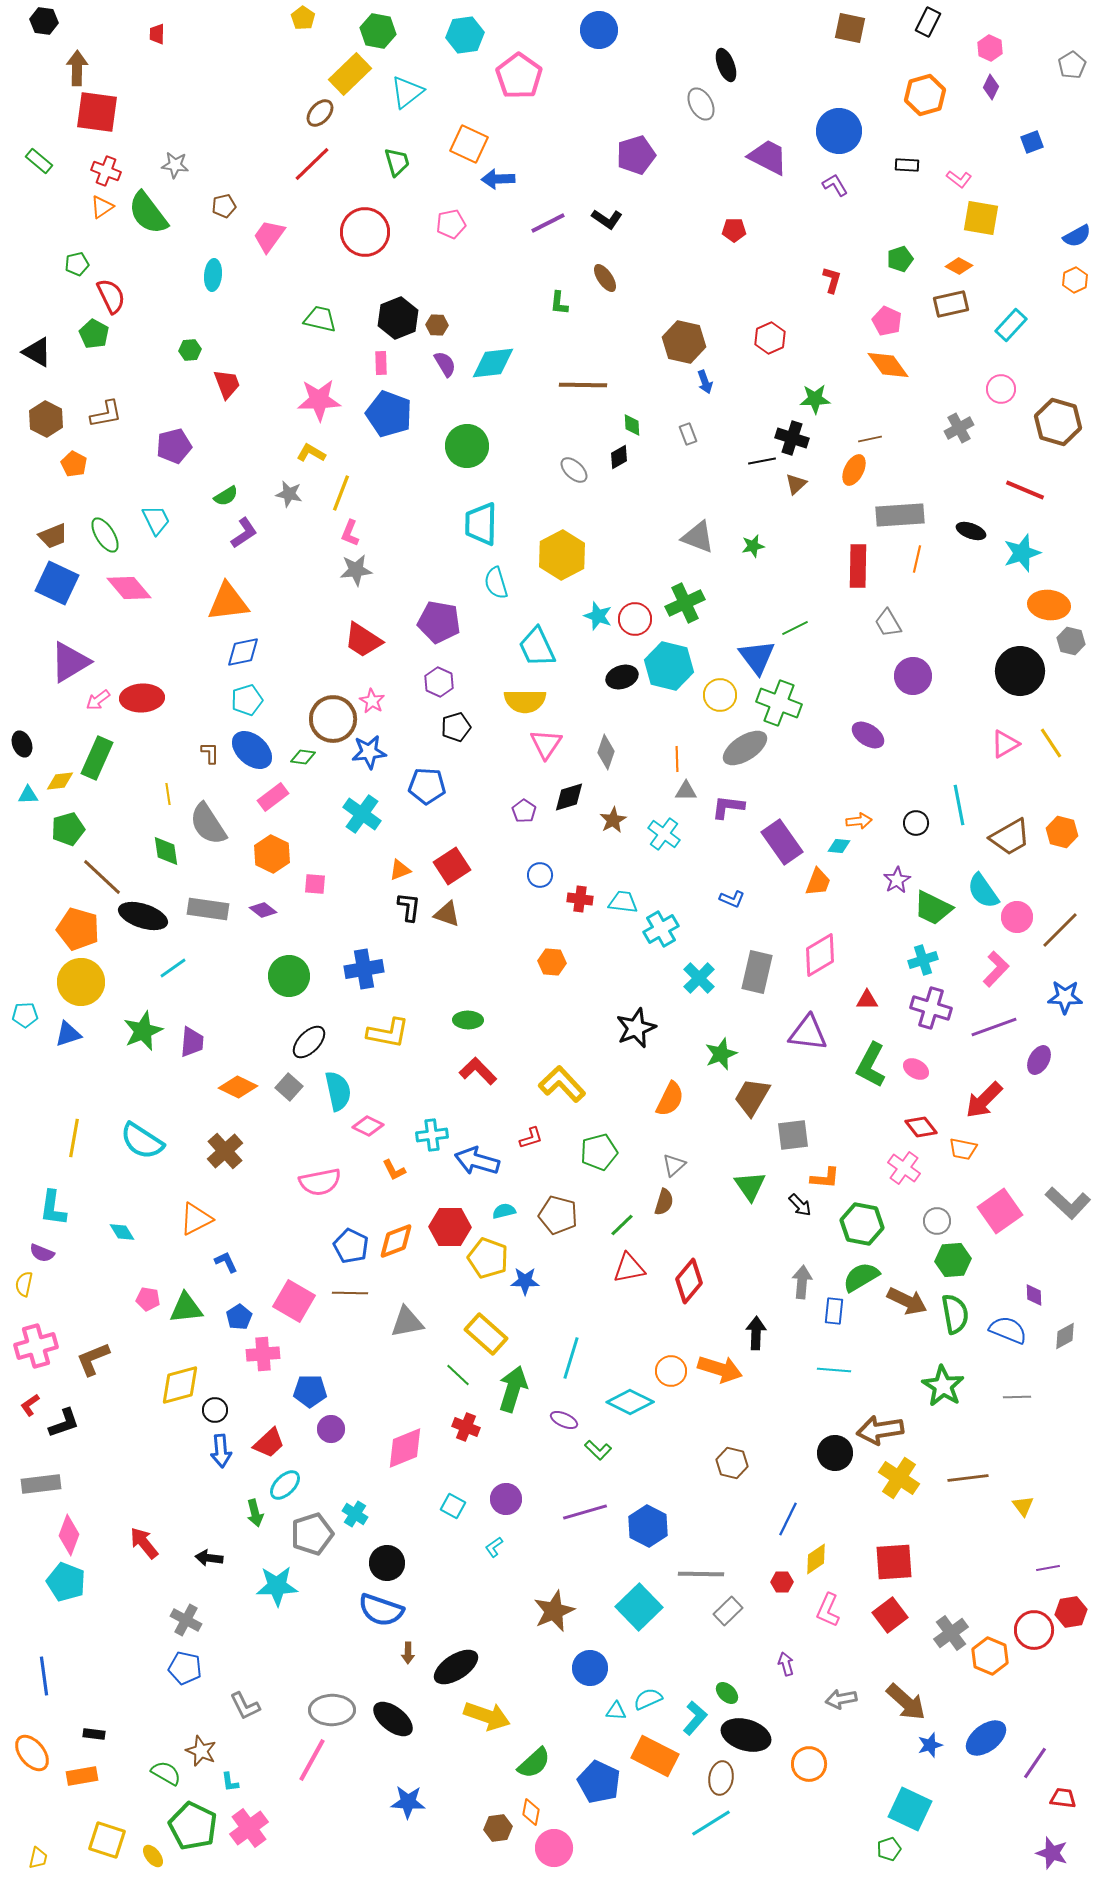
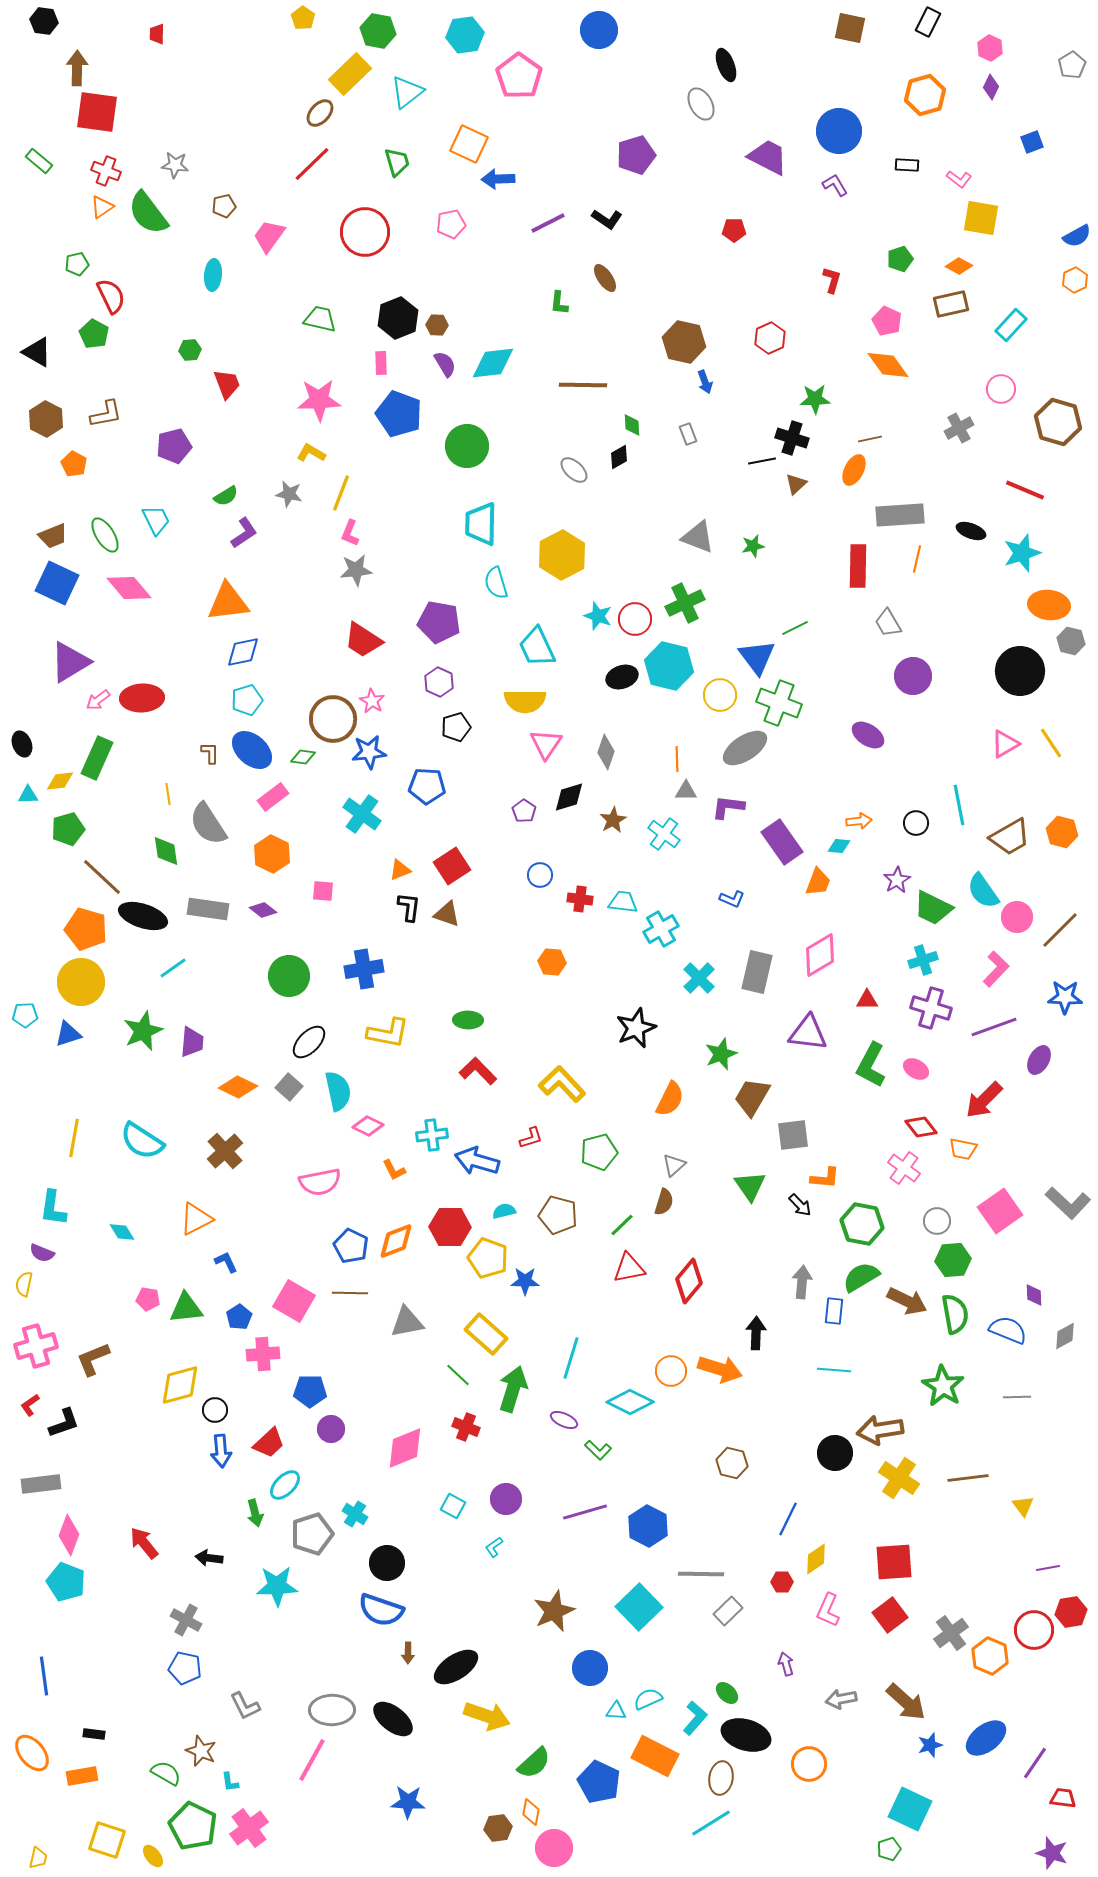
blue pentagon at (389, 414): moved 10 px right
pink square at (315, 884): moved 8 px right, 7 px down
orange pentagon at (78, 929): moved 8 px right
